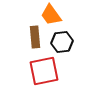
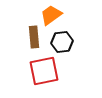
orange trapezoid: rotated 90 degrees clockwise
brown rectangle: moved 1 px left
